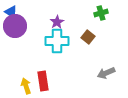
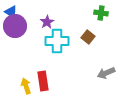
green cross: rotated 24 degrees clockwise
purple star: moved 10 px left
